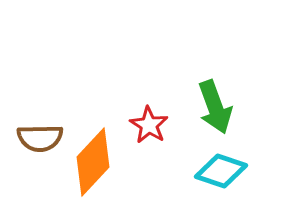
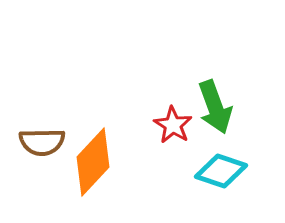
red star: moved 24 px right
brown semicircle: moved 2 px right, 4 px down
